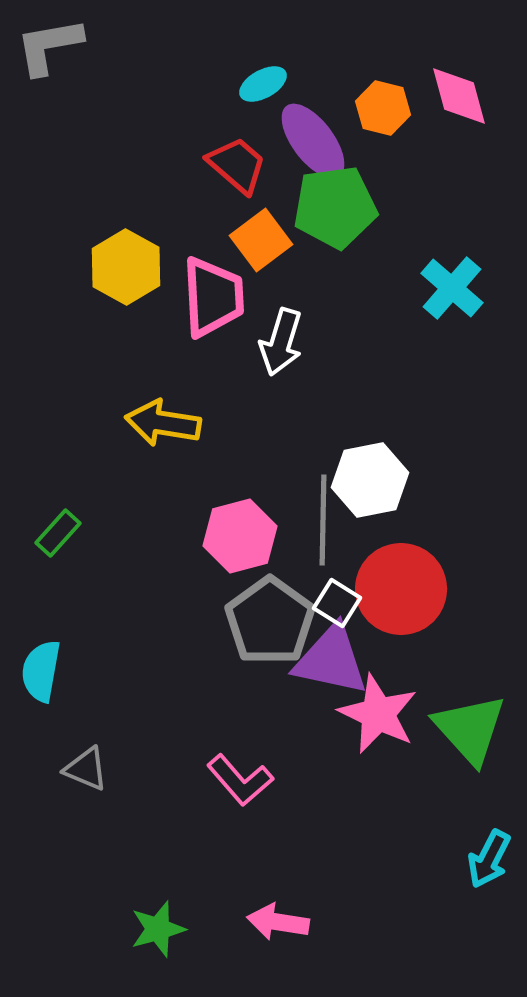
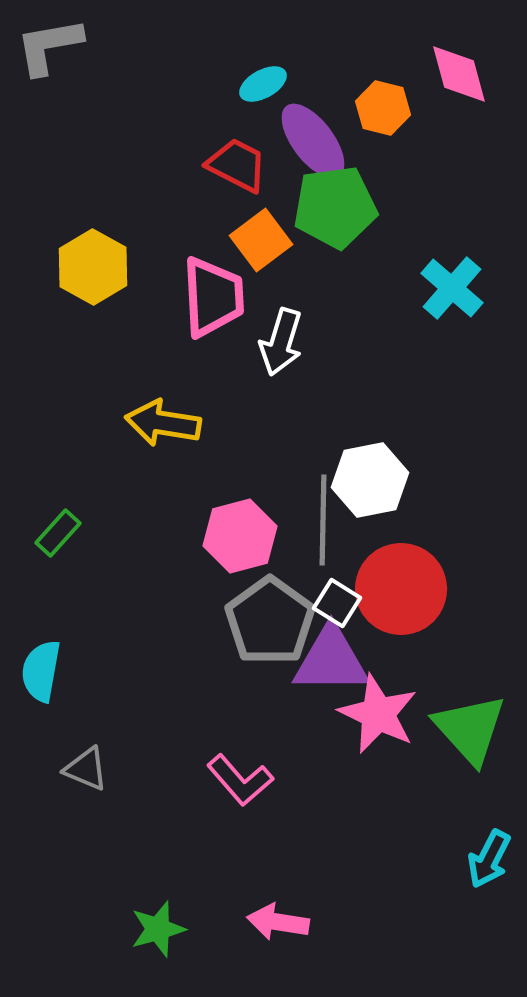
pink diamond: moved 22 px up
red trapezoid: rotated 14 degrees counterclockwise
yellow hexagon: moved 33 px left
purple triangle: rotated 12 degrees counterclockwise
